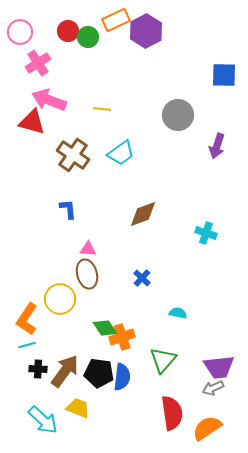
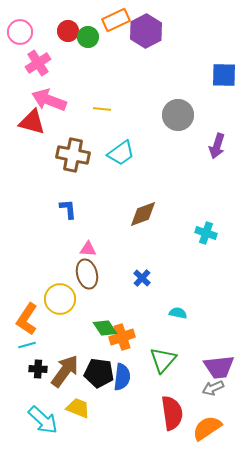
brown cross: rotated 24 degrees counterclockwise
